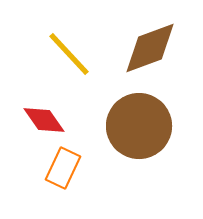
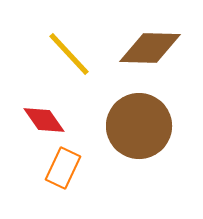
brown diamond: rotated 22 degrees clockwise
